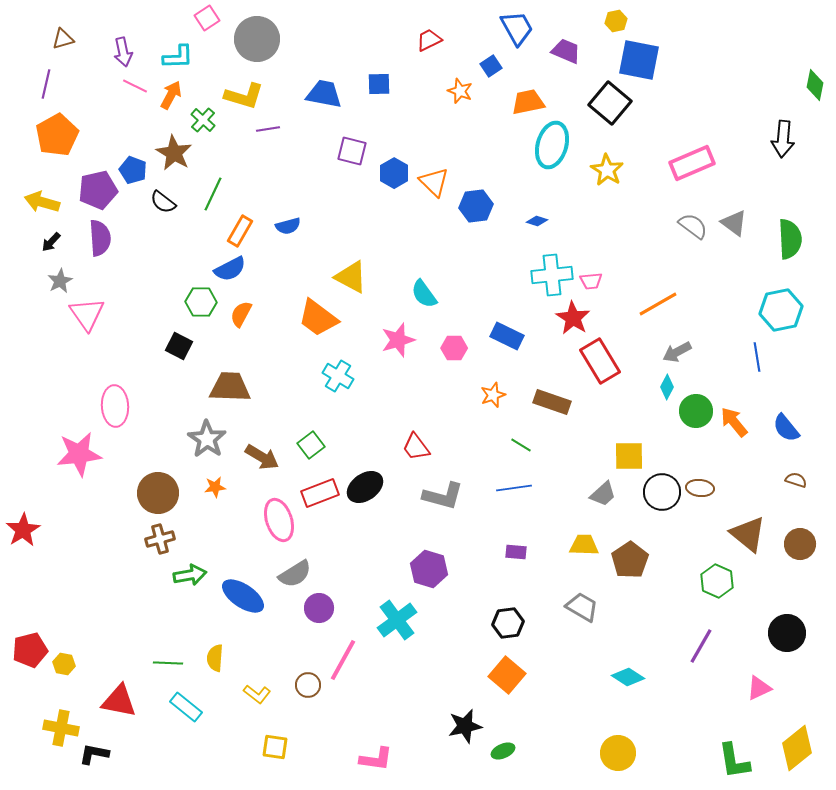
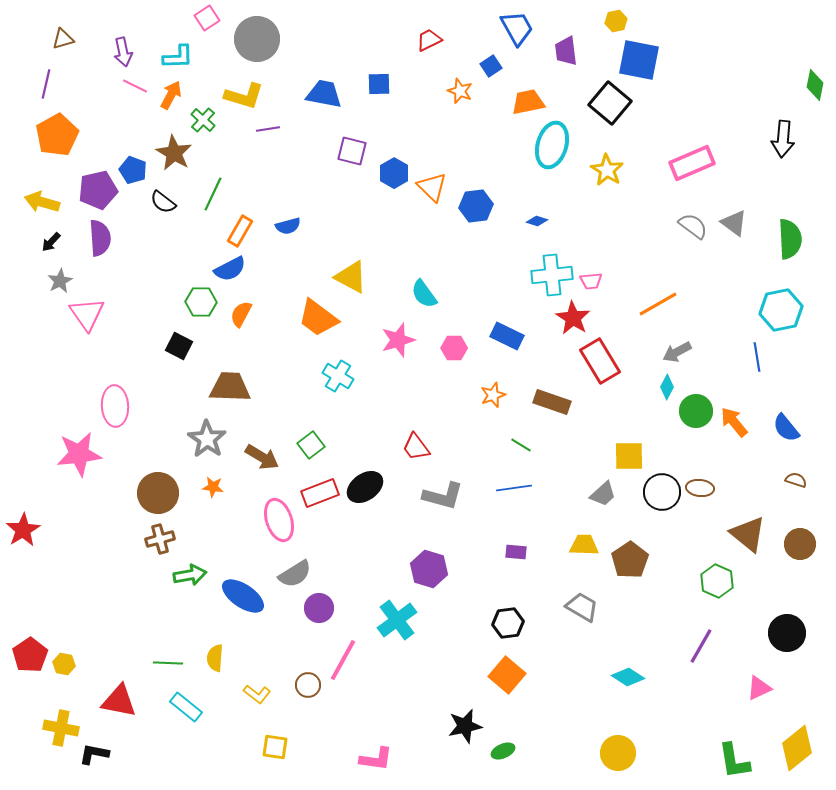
purple trapezoid at (566, 51): rotated 120 degrees counterclockwise
orange triangle at (434, 182): moved 2 px left, 5 px down
orange star at (215, 487): moved 2 px left; rotated 15 degrees clockwise
red pentagon at (30, 650): moved 5 px down; rotated 20 degrees counterclockwise
